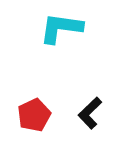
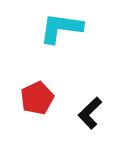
red pentagon: moved 3 px right, 17 px up
